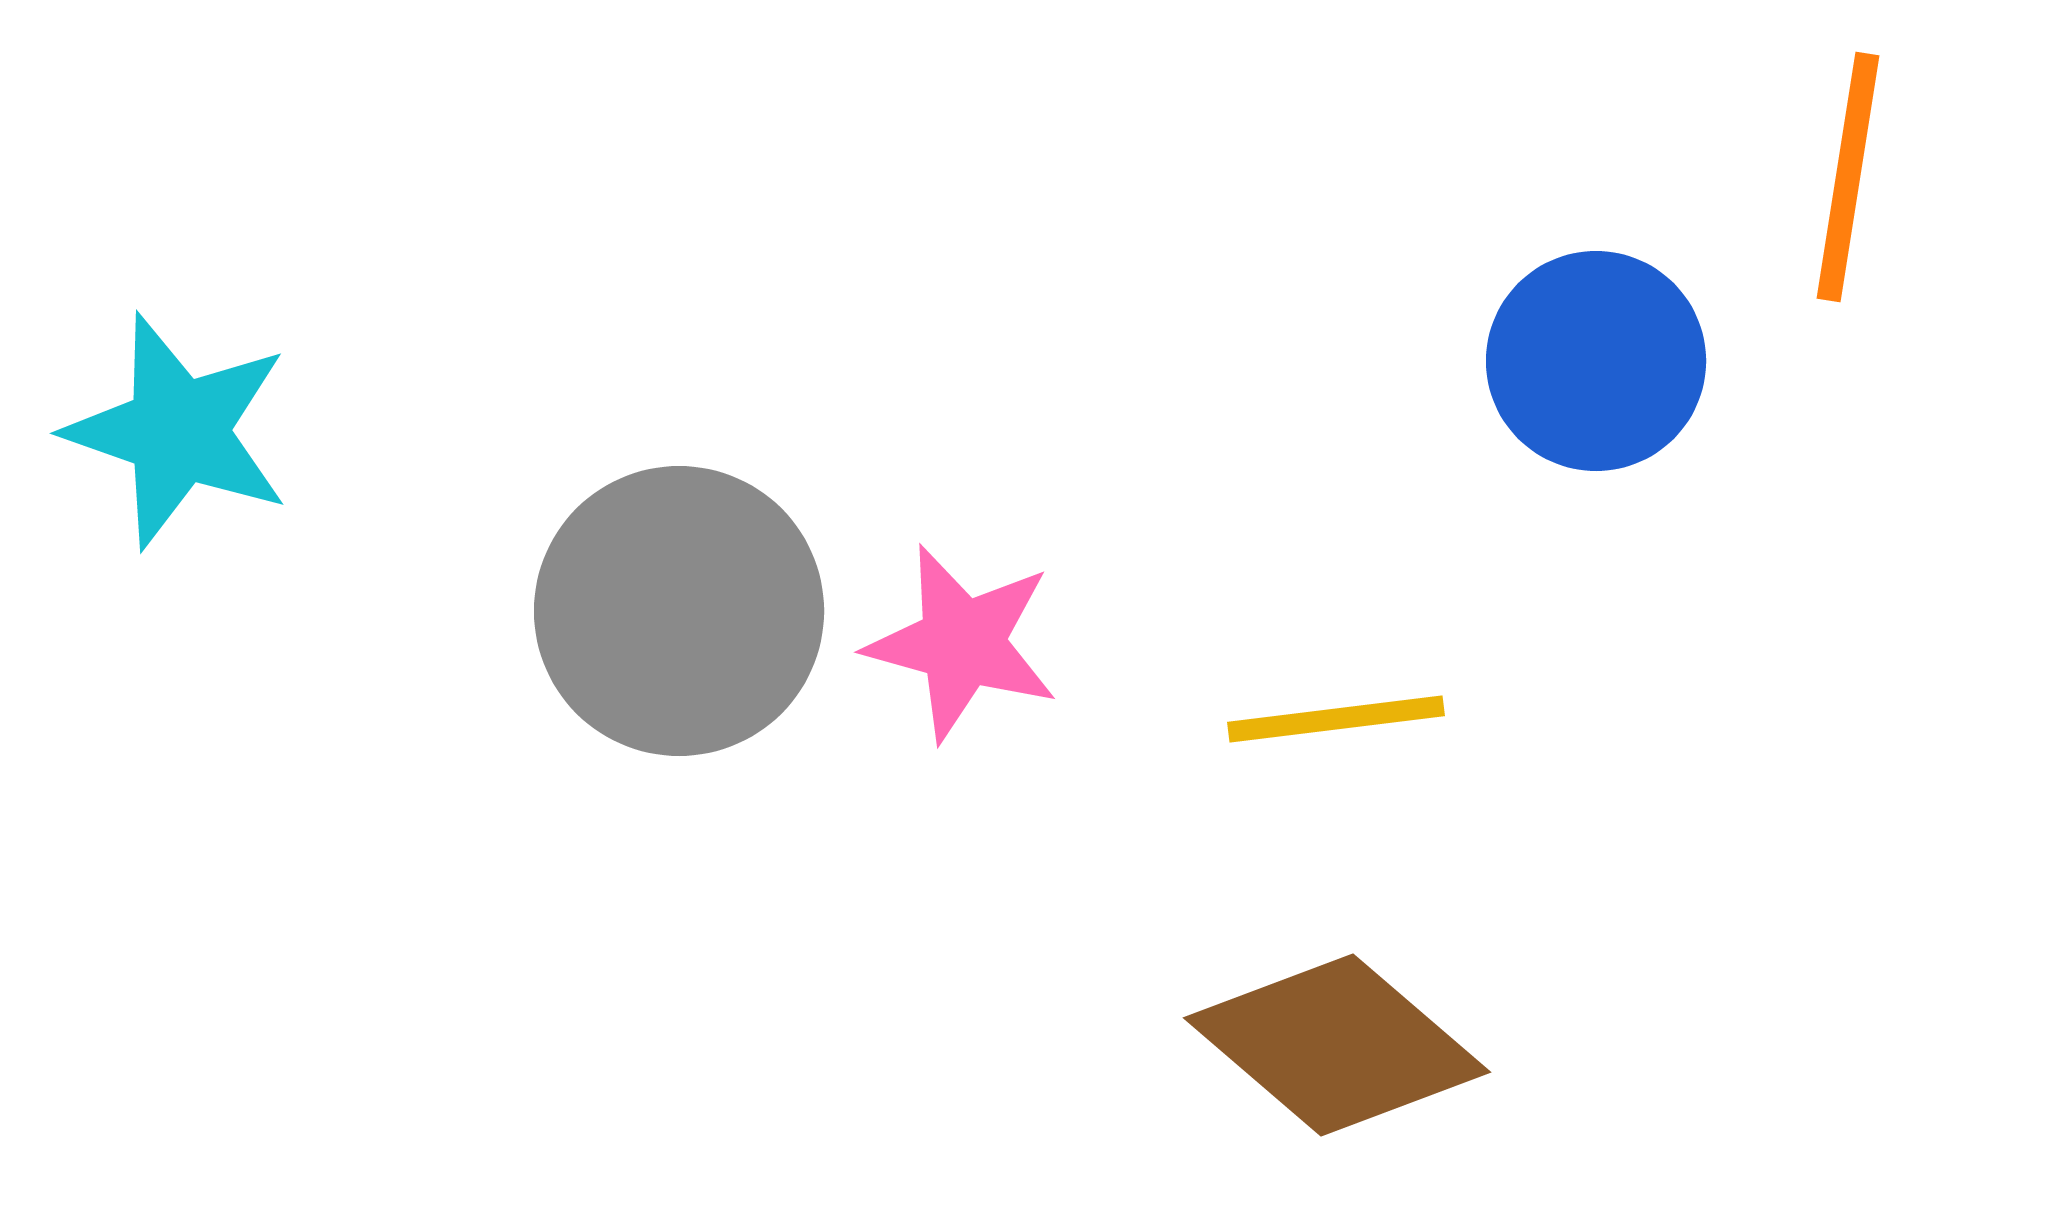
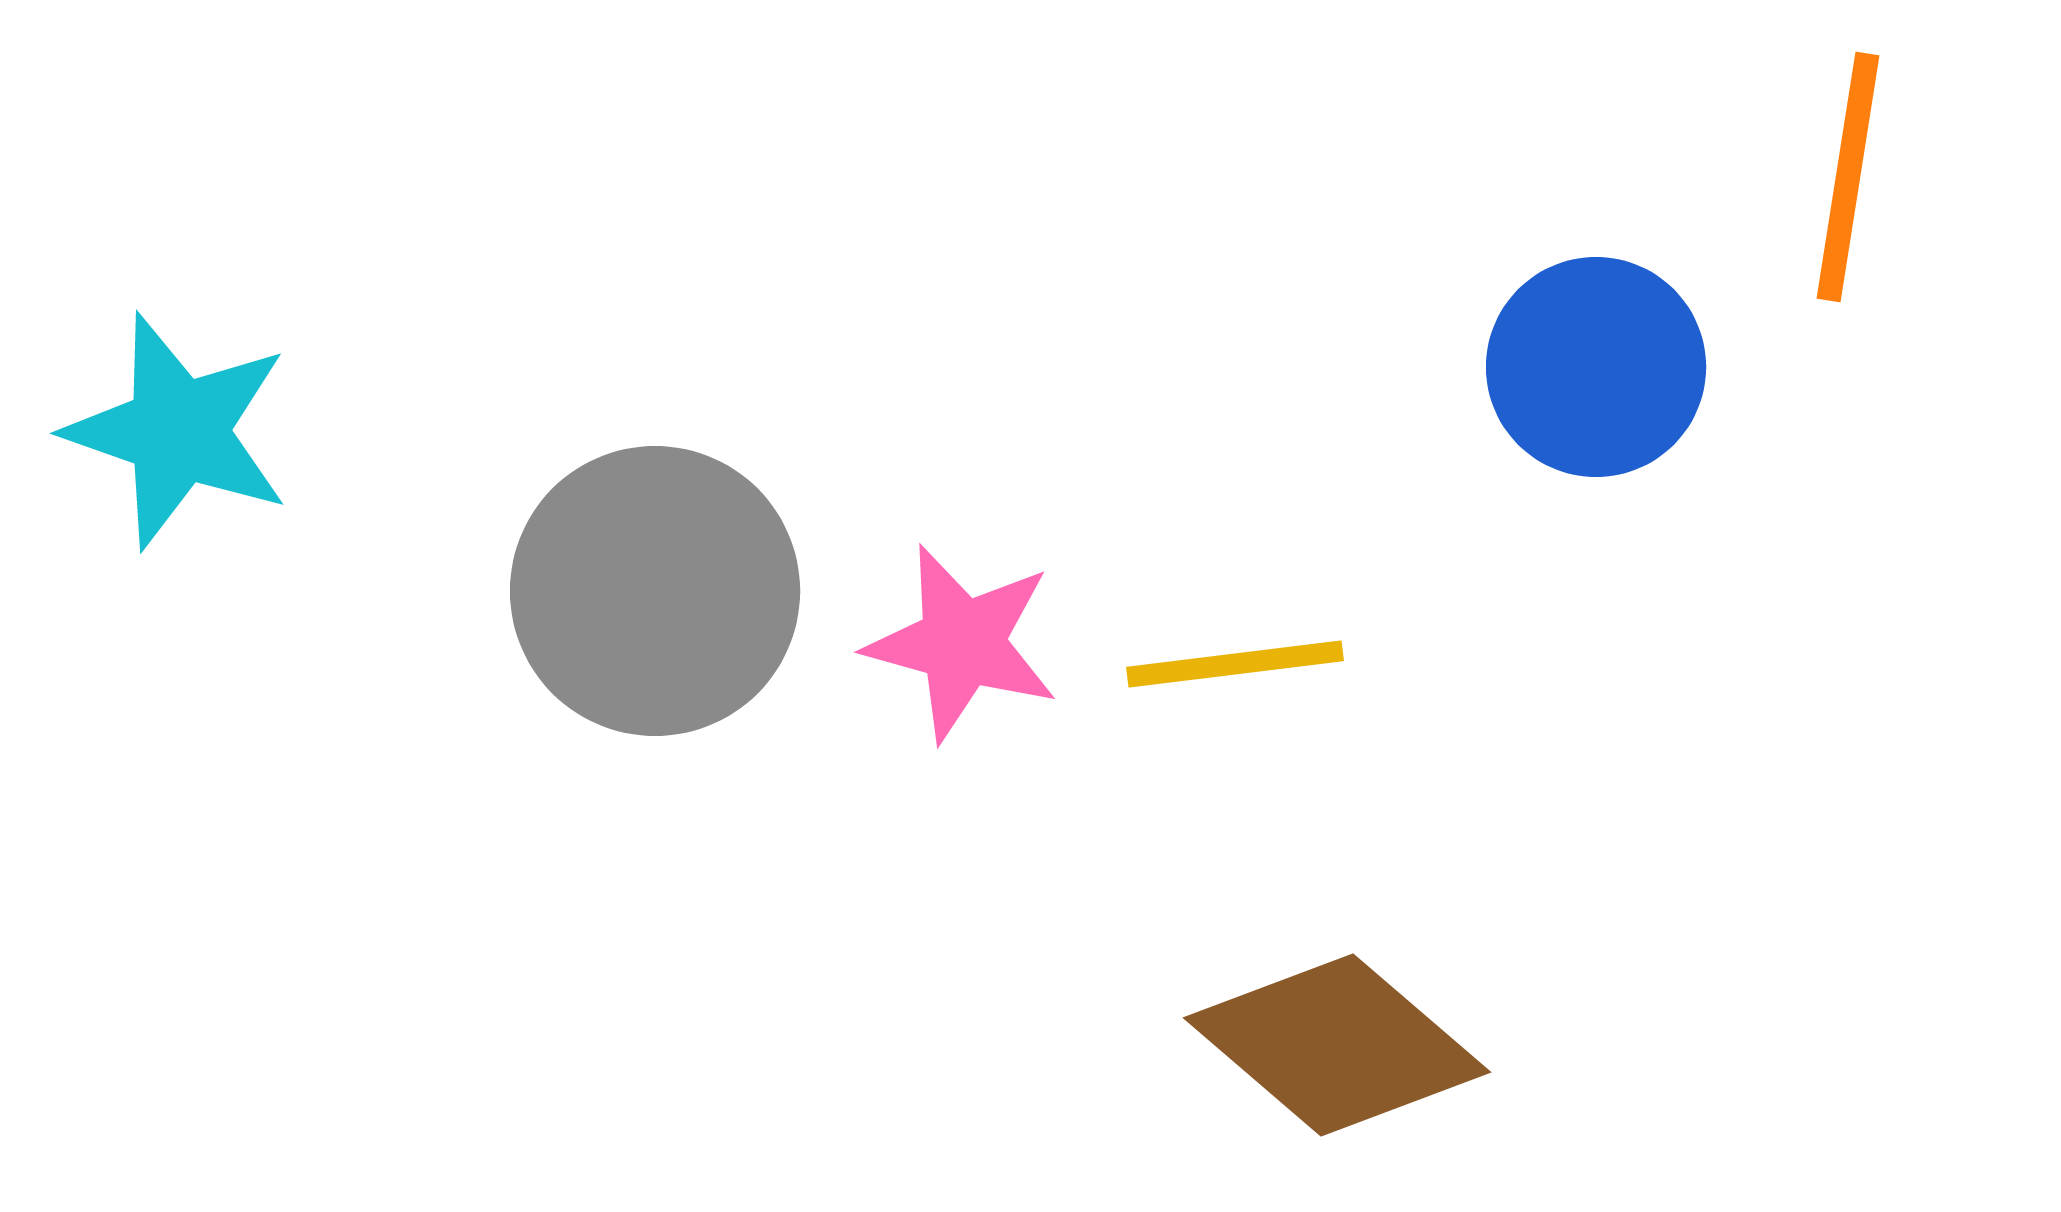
blue circle: moved 6 px down
gray circle: moved 24 px left, 20 px up
yellow line: moved 101 px left, 55 px up
